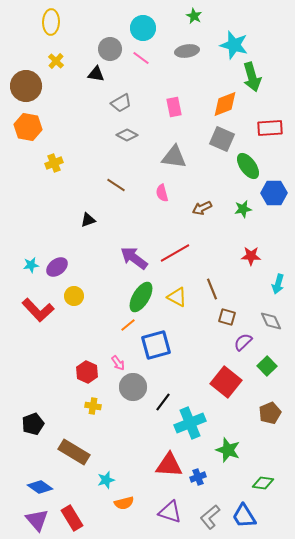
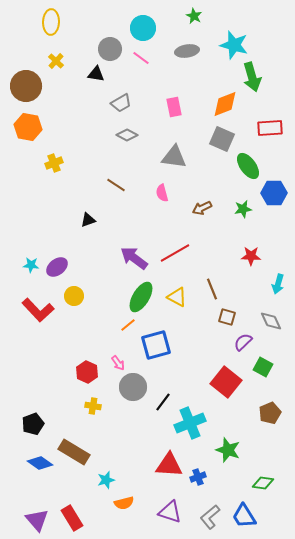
cyan star at (31, 265): rotated 14 degrees clockwise
green square at (267, 366): moved 4 px left, 1 px down; rotated 18 degrees counterclockwise
blue diamond at (40, 487): moved 24 px up
